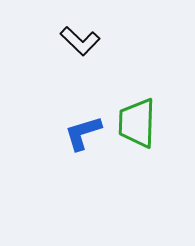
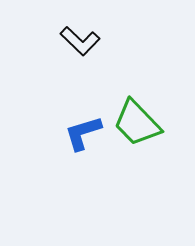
green trapezoid: rotated 46 degrees counterclockwise
